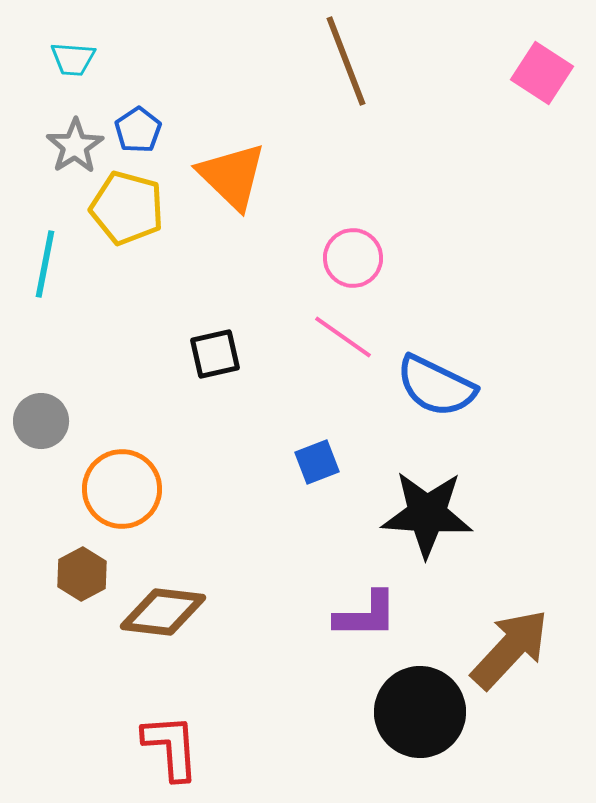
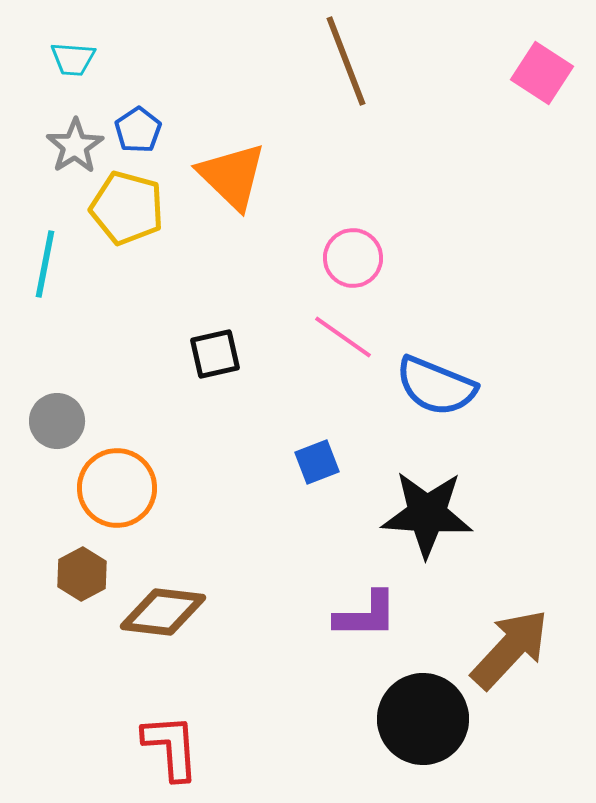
blue semicircle: rotated 4 degrees counterclockwise
gray circle: moved 16 px right
orange circle: moved 5 px left, 1 px up
black circle: moved 3 px right, 7 px down
